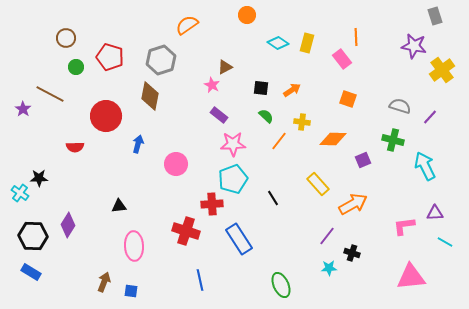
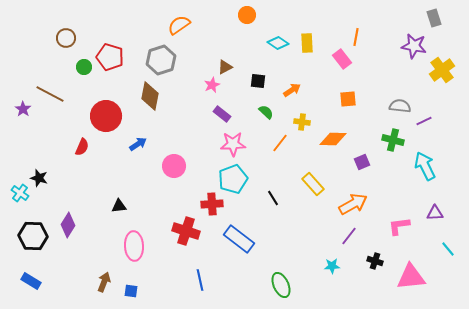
gray rectangle at (435, 16): moved 1 px left, 2 px down
orange semicircle at (187, 25): moved 8 px left
orange line at (356, 37): rotated 12 degrees clockwise
yellow rectangle at (307, 43): rotated 18 degrees counterclockwise
green circle at (76, 67): moved 8 px right
pink star at (212, 85): rotated 21 degrees clockwise
black square at (261, 88): moved 3 px left, 7 px up
orange square at (348, 99): rotated 24 degrees counterclockwise
gray semicircle at (400, 106): rotated 10 degrees counterclockwise
purple rectangle at (219, 115): moved 3 px right, 1 px up
green semicircle at (266, 116): moved 4 px up
purple line at (430, 117): moved 6 px left, 4 px down; rotated 21 degrees clockwise
orange line at (279, 141): moved 1 px right, 2 px down
blue arrow at (138, 144): rotated 42 degrees clockwise
red semicircle at (75, 147): moved 7 px right; rotated 66 degrees counterclockwise
purple square at (363, 160): moved 1 px left, 2 px down
pink circle at (176, 164): moved 2 px left, 2 px down
black star at (39, 178): rotated 18 degrees clockwise
yellow rectangle at (318, 184): moved 5 px left
pink L-shape at (404, 226): moved 5 px left
purple line at (327, 236): moved 22 px right
blue rectangle at (239, 239): rotated 20 degrees counterclockwise
cyan line at (445, 242): moved 3 px right, 7 px down; rotated 21 degrees clockwise
black cross at (352, 253): moved 23 px right, 8 px down
cyan star at (329, 268): moved 3 px right, 2 px up
blue rectangle at (31, 272): moved 9 px down
